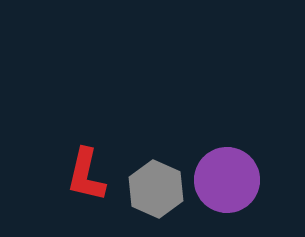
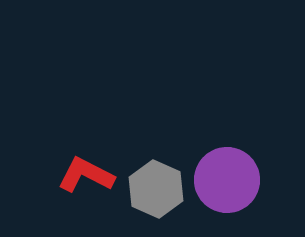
red L-shape: rotated 104 degrees clockwise
